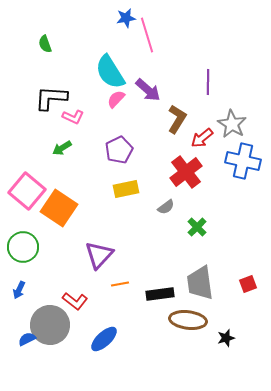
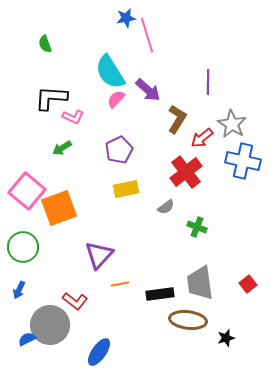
orange square: rotated 36 degrees clockwise
green cross: rotated 24 degrees counterclockwise
red square: rotated 18 degrees counterclockwise
blue ellipse: moved 5 px left, 13 px down; rotated 12 degrees counterclockwise
